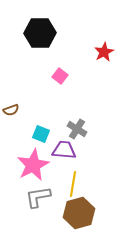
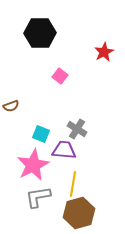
brown semicircle: moved 4 px up
